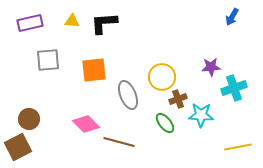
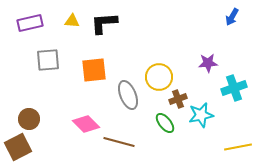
purple star: moved 3 px left, 4 px up
yellow circle: moved 3 px left
cyan star: rotated 15 degrees counterclockwise
